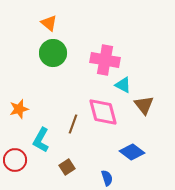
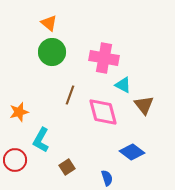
green circle: moved 1 px left, 1 px up
pink cross: moved 1 px left, 2 px up
orange star: moved 3 px down
brown line: moved 3 px left, 29 px up
